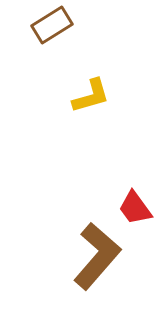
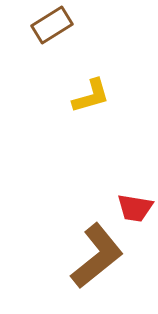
red trapezoid: rotated 45 degrees counterclockwise
brown L-shape: rotated 10 degrees clockwise
